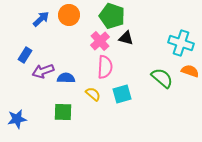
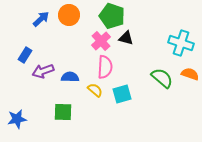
pink cross: moved 1 px right
orange semicircle: moved 3 px down
blue semicircle: moved 4 px right, 1 px up
yellow semicircle: moved 2 px right, 4 px up
